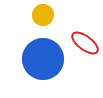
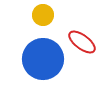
red ellipse: moved 3 px left, 1 px up
